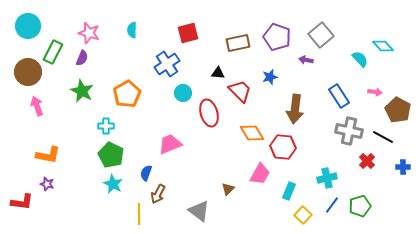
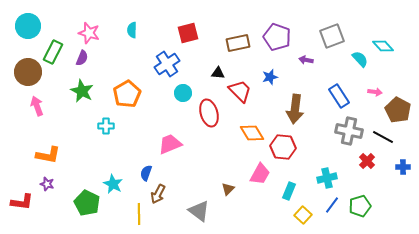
gray square at (321, 35): moved 11 px right, 1 px down; rotated 20 degrees clockwise
green pentagon at (111, 155): moved 24 px left, 48 px down
